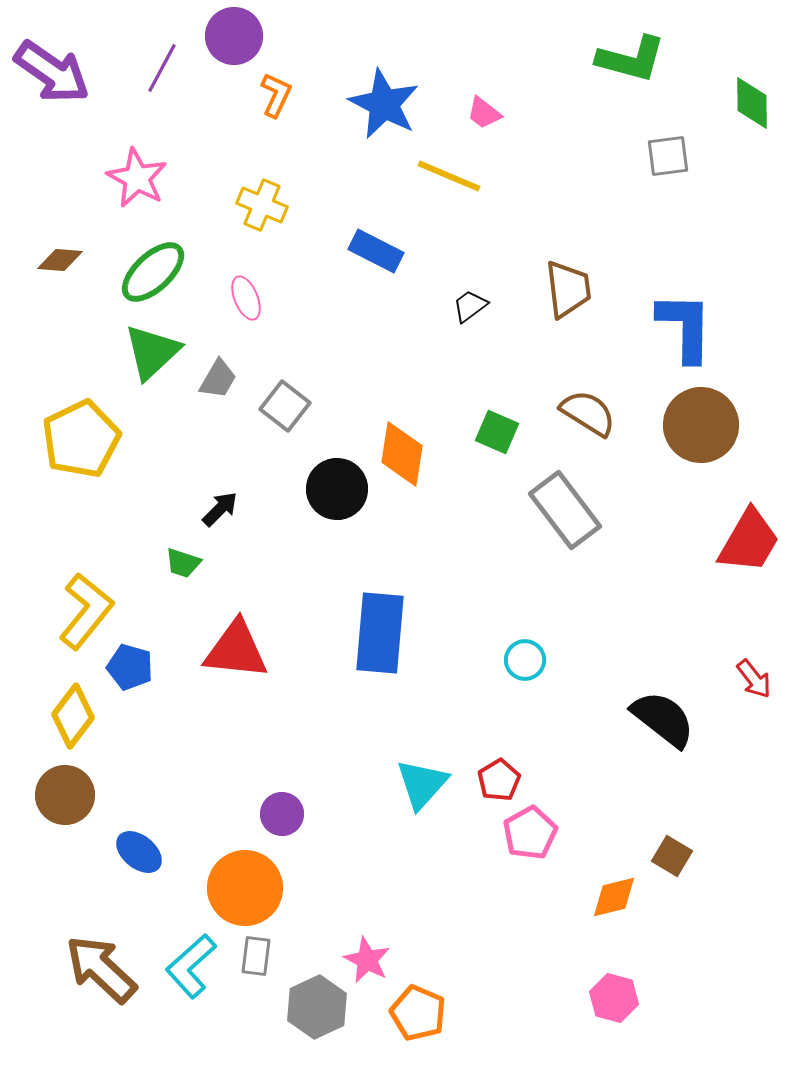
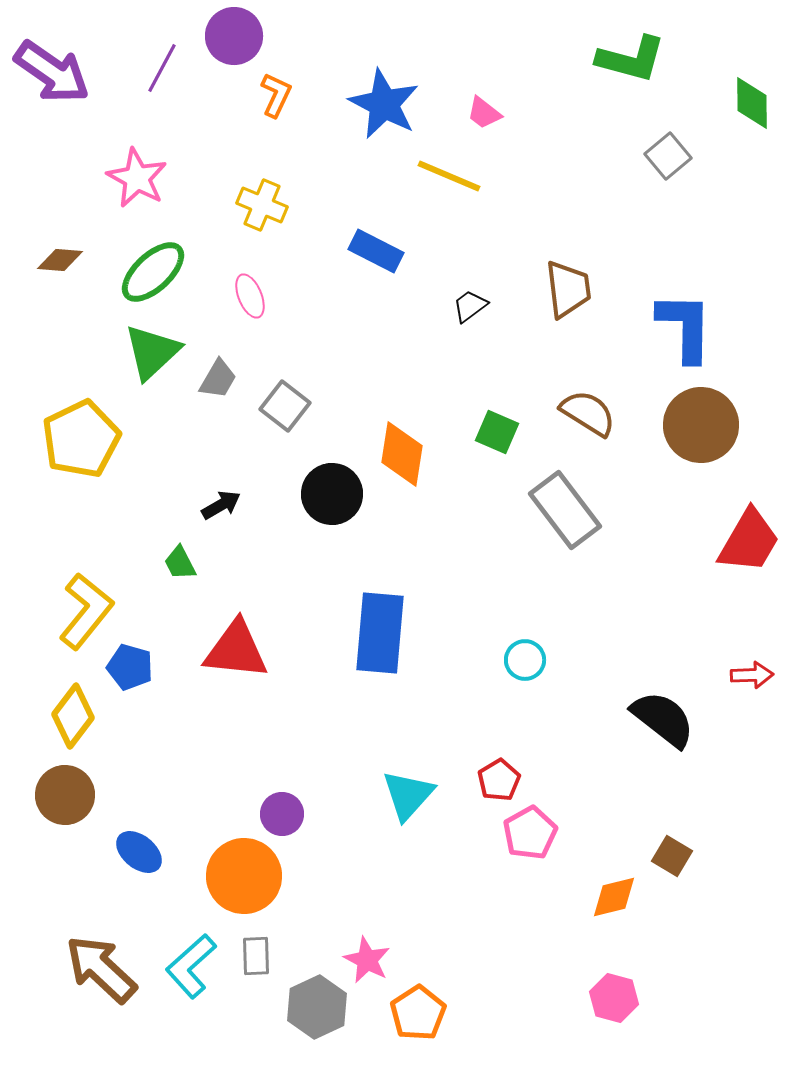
gray square at (668, 156): rotated 33 degrees counterclockwise
pink ellipse at (246, 298): moved 4 px right, 2 px up
black circle at (337, 489): moved 5 px left, 5 px down
black arrow at (220, 509): moved 1 px right, 4 px up; rotated 15 degrees clockwise
green trapezoid at (183, 563): moved 3 px left; rotated 45 degrees clockwise
red arrow at (754, 679): moved 2 px left, 4 px up; rotated 54 degrees counterclockwise
cyan triangle at (422, 784): moved 14 px left, 11 px down
orange circle at (245, 888): moved 1 px left, 12 px up
gray rectangle at (256, 956): rotated 9 degrees counterclockwise
orange pentagon at (418, 1013): rotated 16 degrees clockwise
